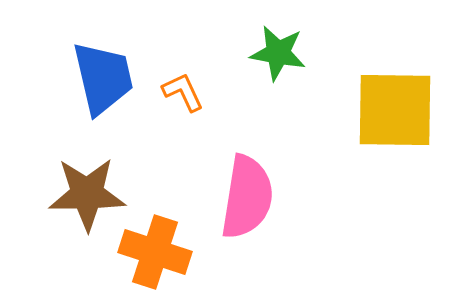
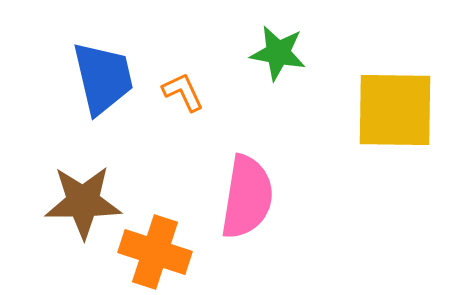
brown star: moved 4 px left, 8 px down
